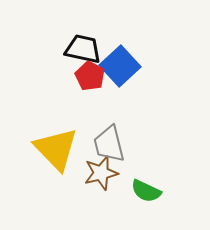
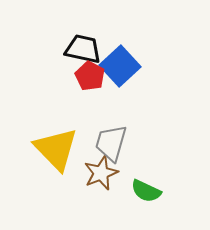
gray trapezoid: moved 2 px right, 1 px up; rotated 30 degrees clockwise
brown star: rotated 8 degrees counterclockwise
